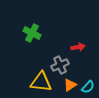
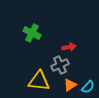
red arrow: moved 9 px left
yellow triangle: moved 2 px left, 1 px up
